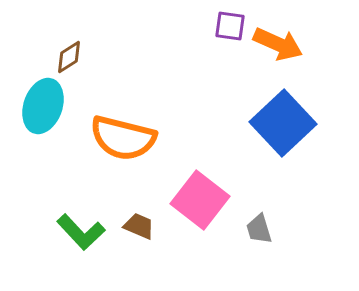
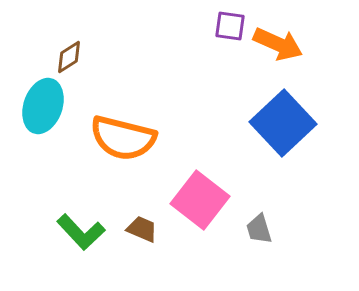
brown trapezoid: moved 3 px right, 3 px down
